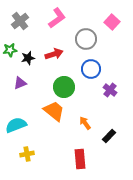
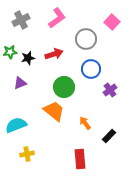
gray cross: moved 1 px right, 1 px up; rotated 12 degrees clockwise
green star: moved 2 px down
purple cross: rotated 16 degrees clockwise
